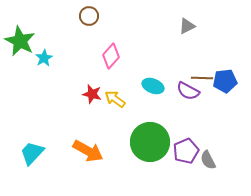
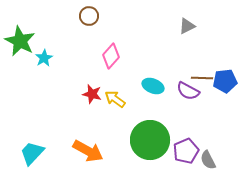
green circle: moved 2 px up
